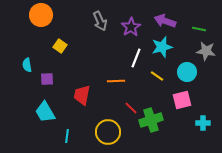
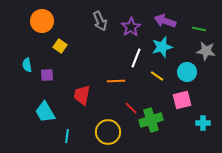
orange circle: moved 1 px right, 6 px down
purple square: moved 4 px up
